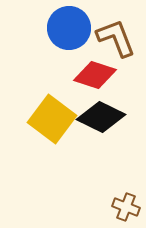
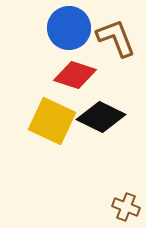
red diamond: moved 20 px left
yellow square: moved 2 px down; rotated 12 degrees counterclockwise
